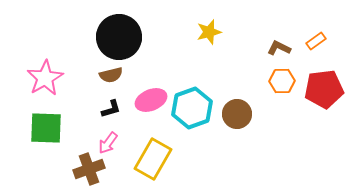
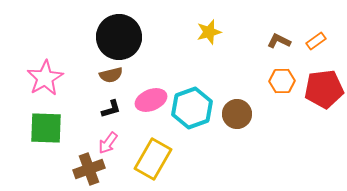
brown L-shape: moved 7 px up
